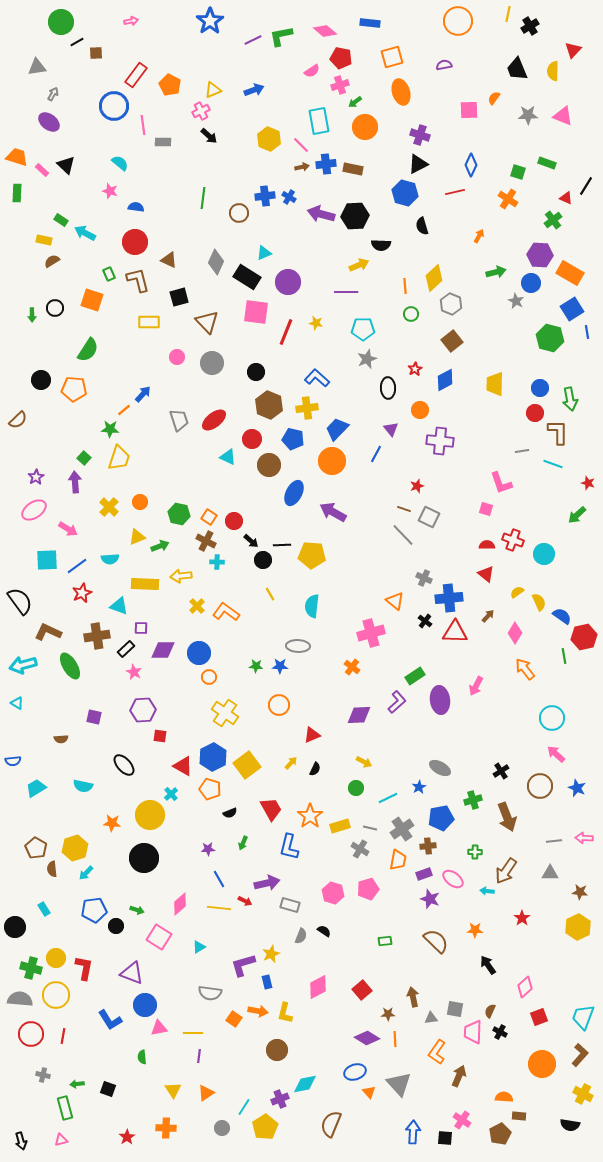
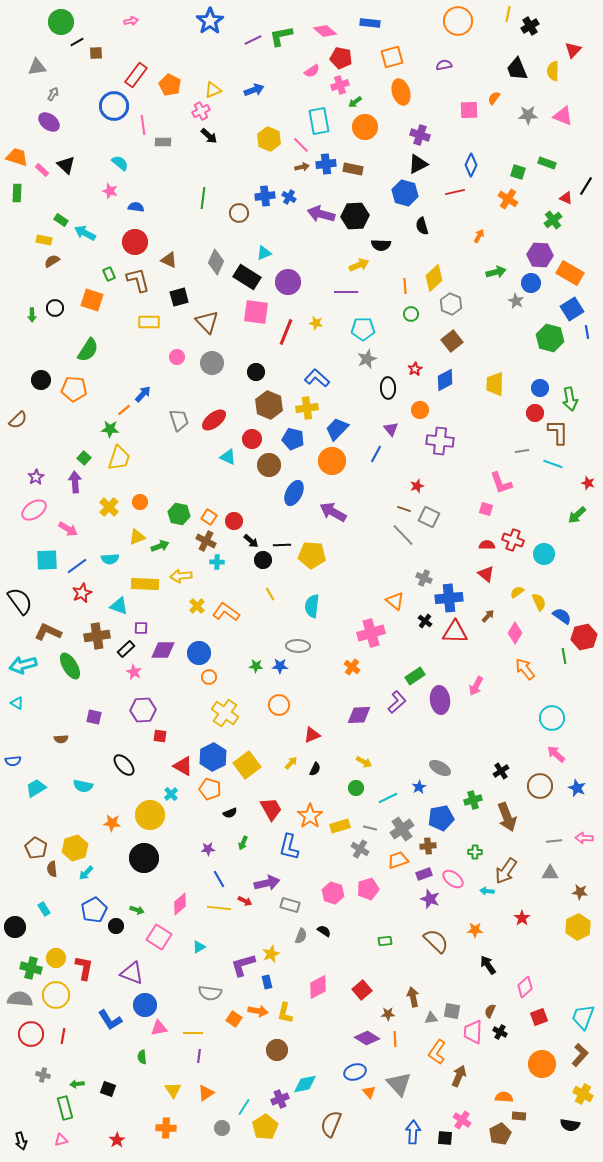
orange trapezoid at (398, 860): rotated 120 degrees counterclockwise
blue pentagon at (94, 910): rotated 20 degrees counterclockwise
gray square at (455, 1009): moved 3 px left, 2 px down
red star at (127, 1137): moved 10 px left, 3 px down
